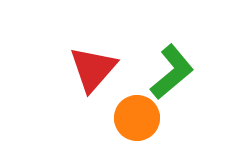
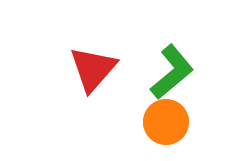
orange circle: moved 29 px right, 4 px down
